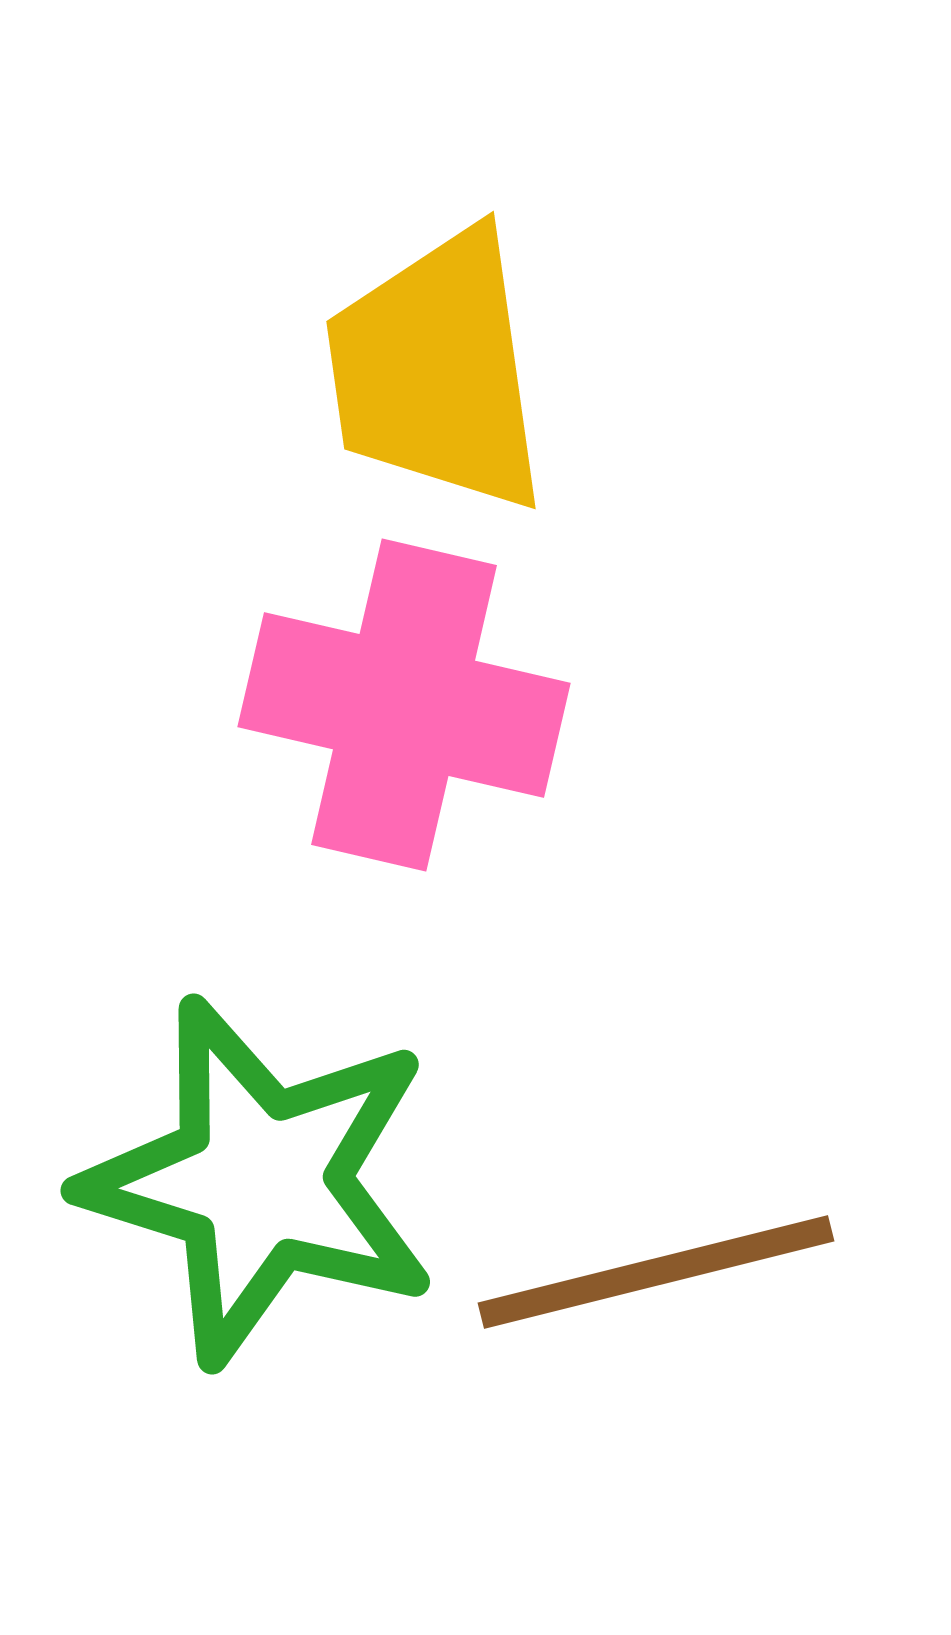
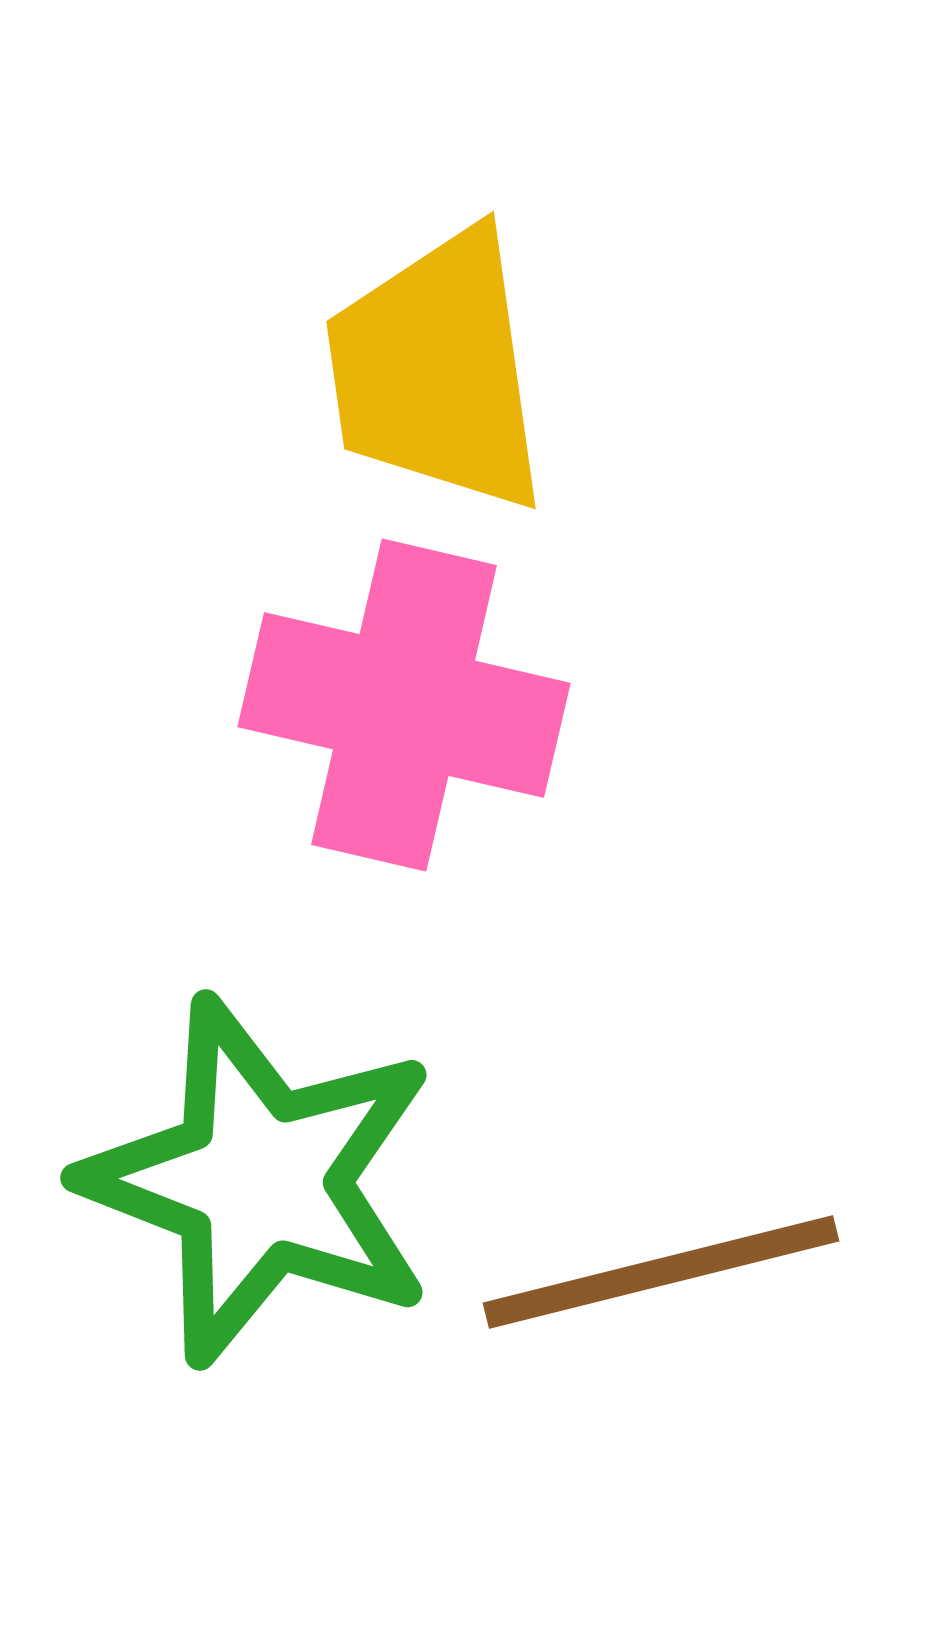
green star: rotated 4 degrees clockwise
brown line: moved 5 px right
